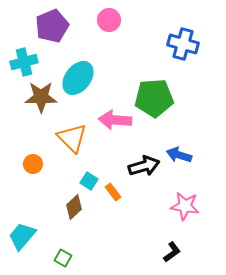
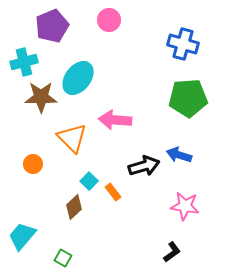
green pentagon: moved 34 px right
cyan square: rotated 12 degrees clockwise
